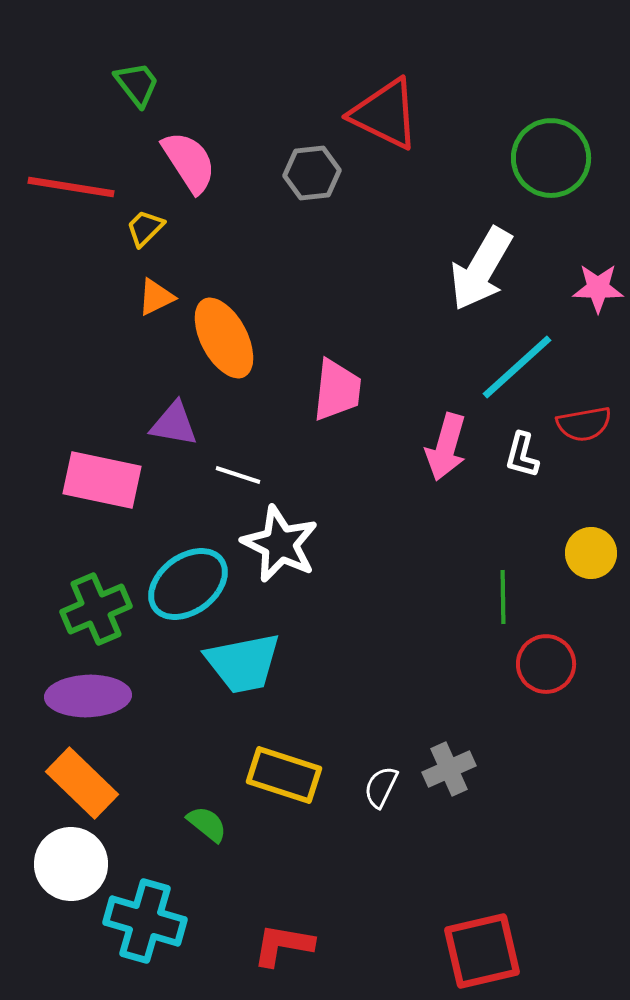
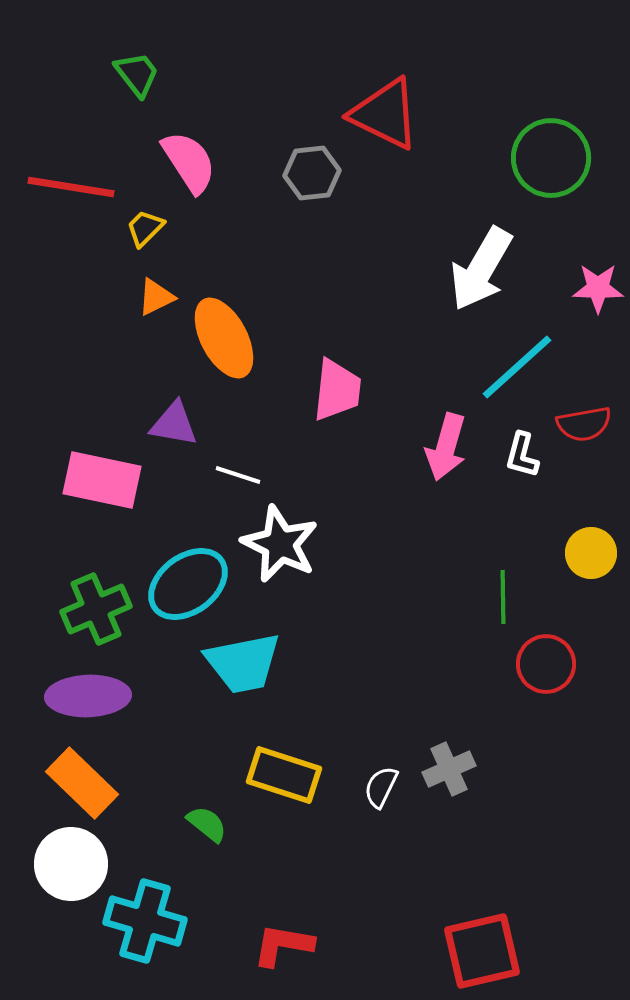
green trapezoid: moved 10 px up
